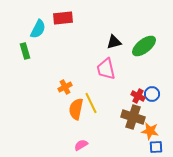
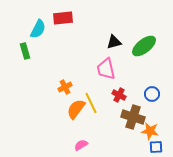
red cross: moved 19 px left, 1 px up
orange semicircle: rotated 25 degrees clockwise
